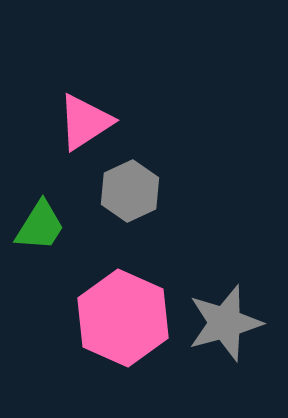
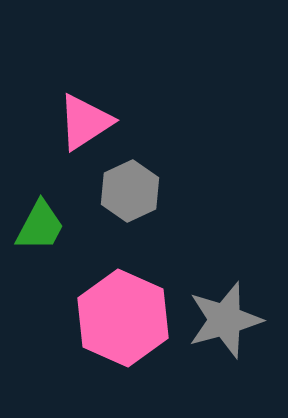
green trapezoid: rotated 4 degrees counterclockwise
gray star: moved 3 px up
